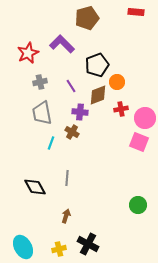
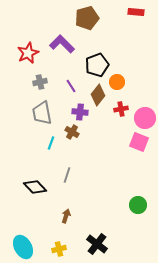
brown diamond: rotated 30 degrees counterclockwise
gray line: moved 3 px up; rotated 14 degrees clockwise
black diamond: rotated 15 degrees counterclockwise
black cross: moved 9 px right; rotated 10 degrees clockwise
